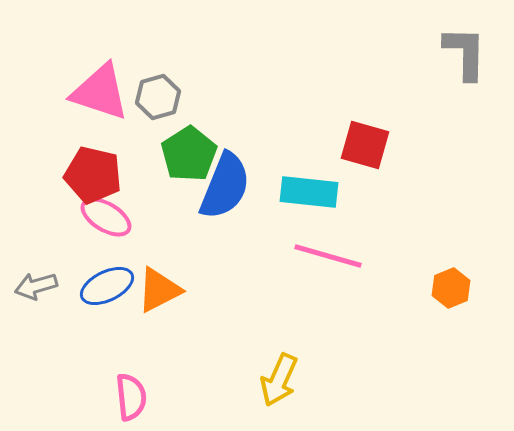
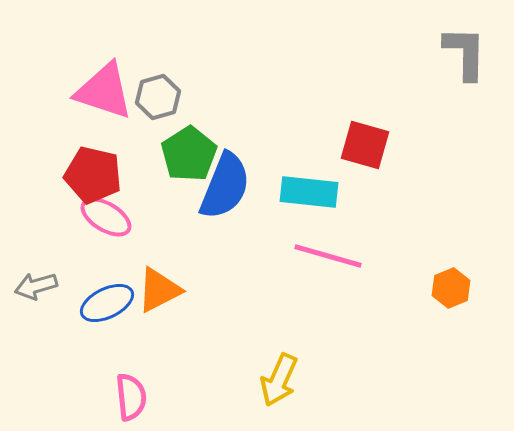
pink triangle: moved 4 px right, 1 px up
blue ellipse: moved 17 px down
